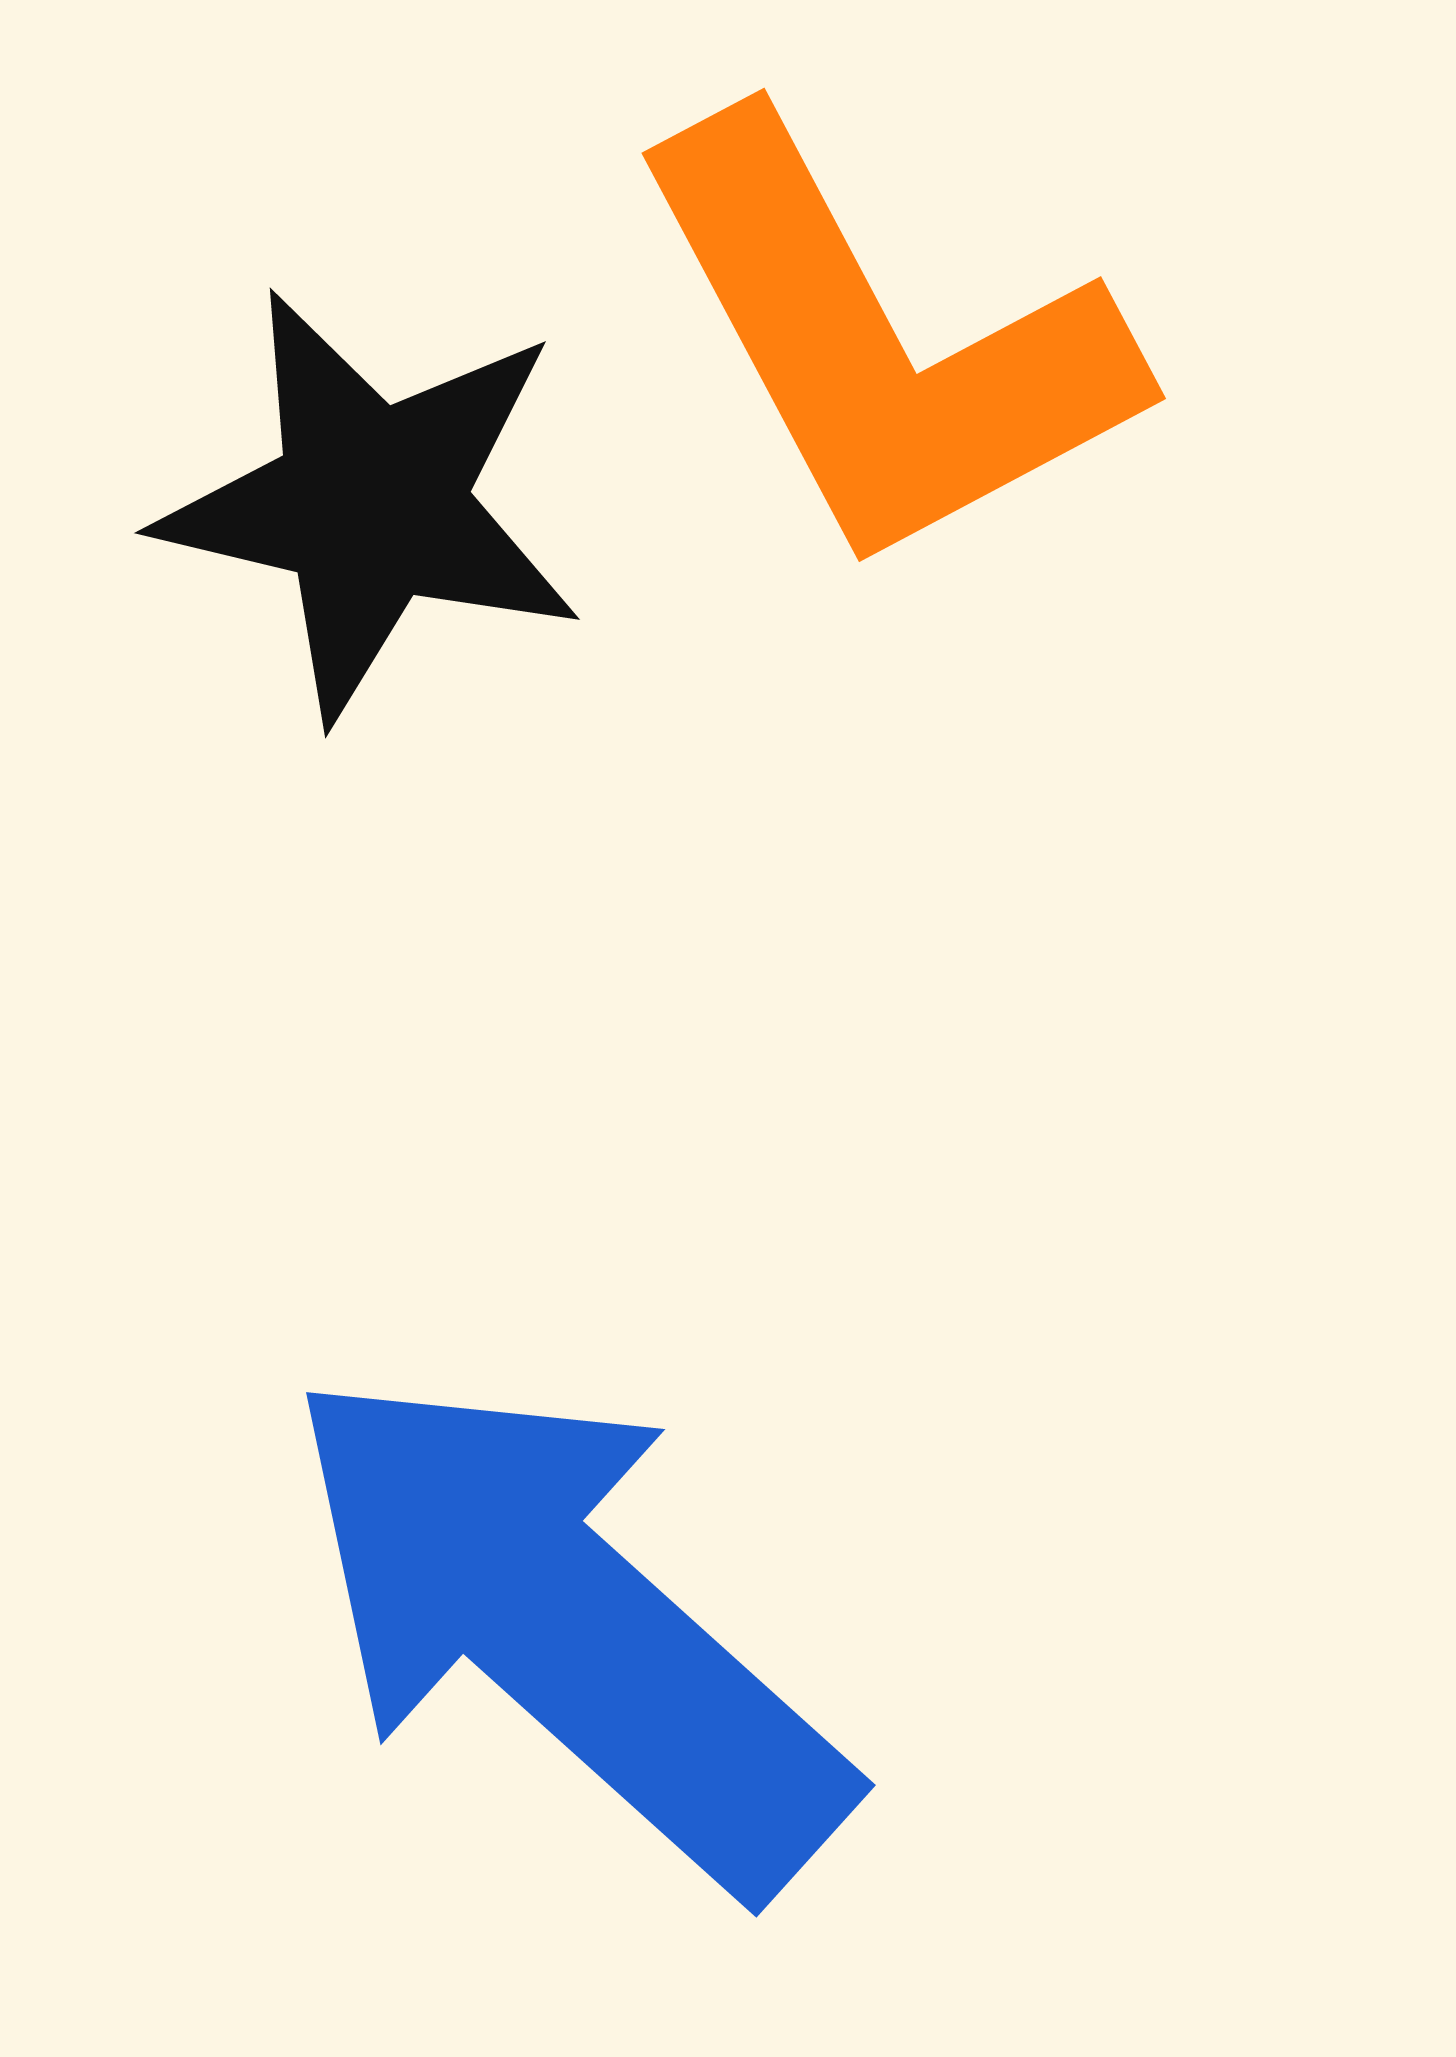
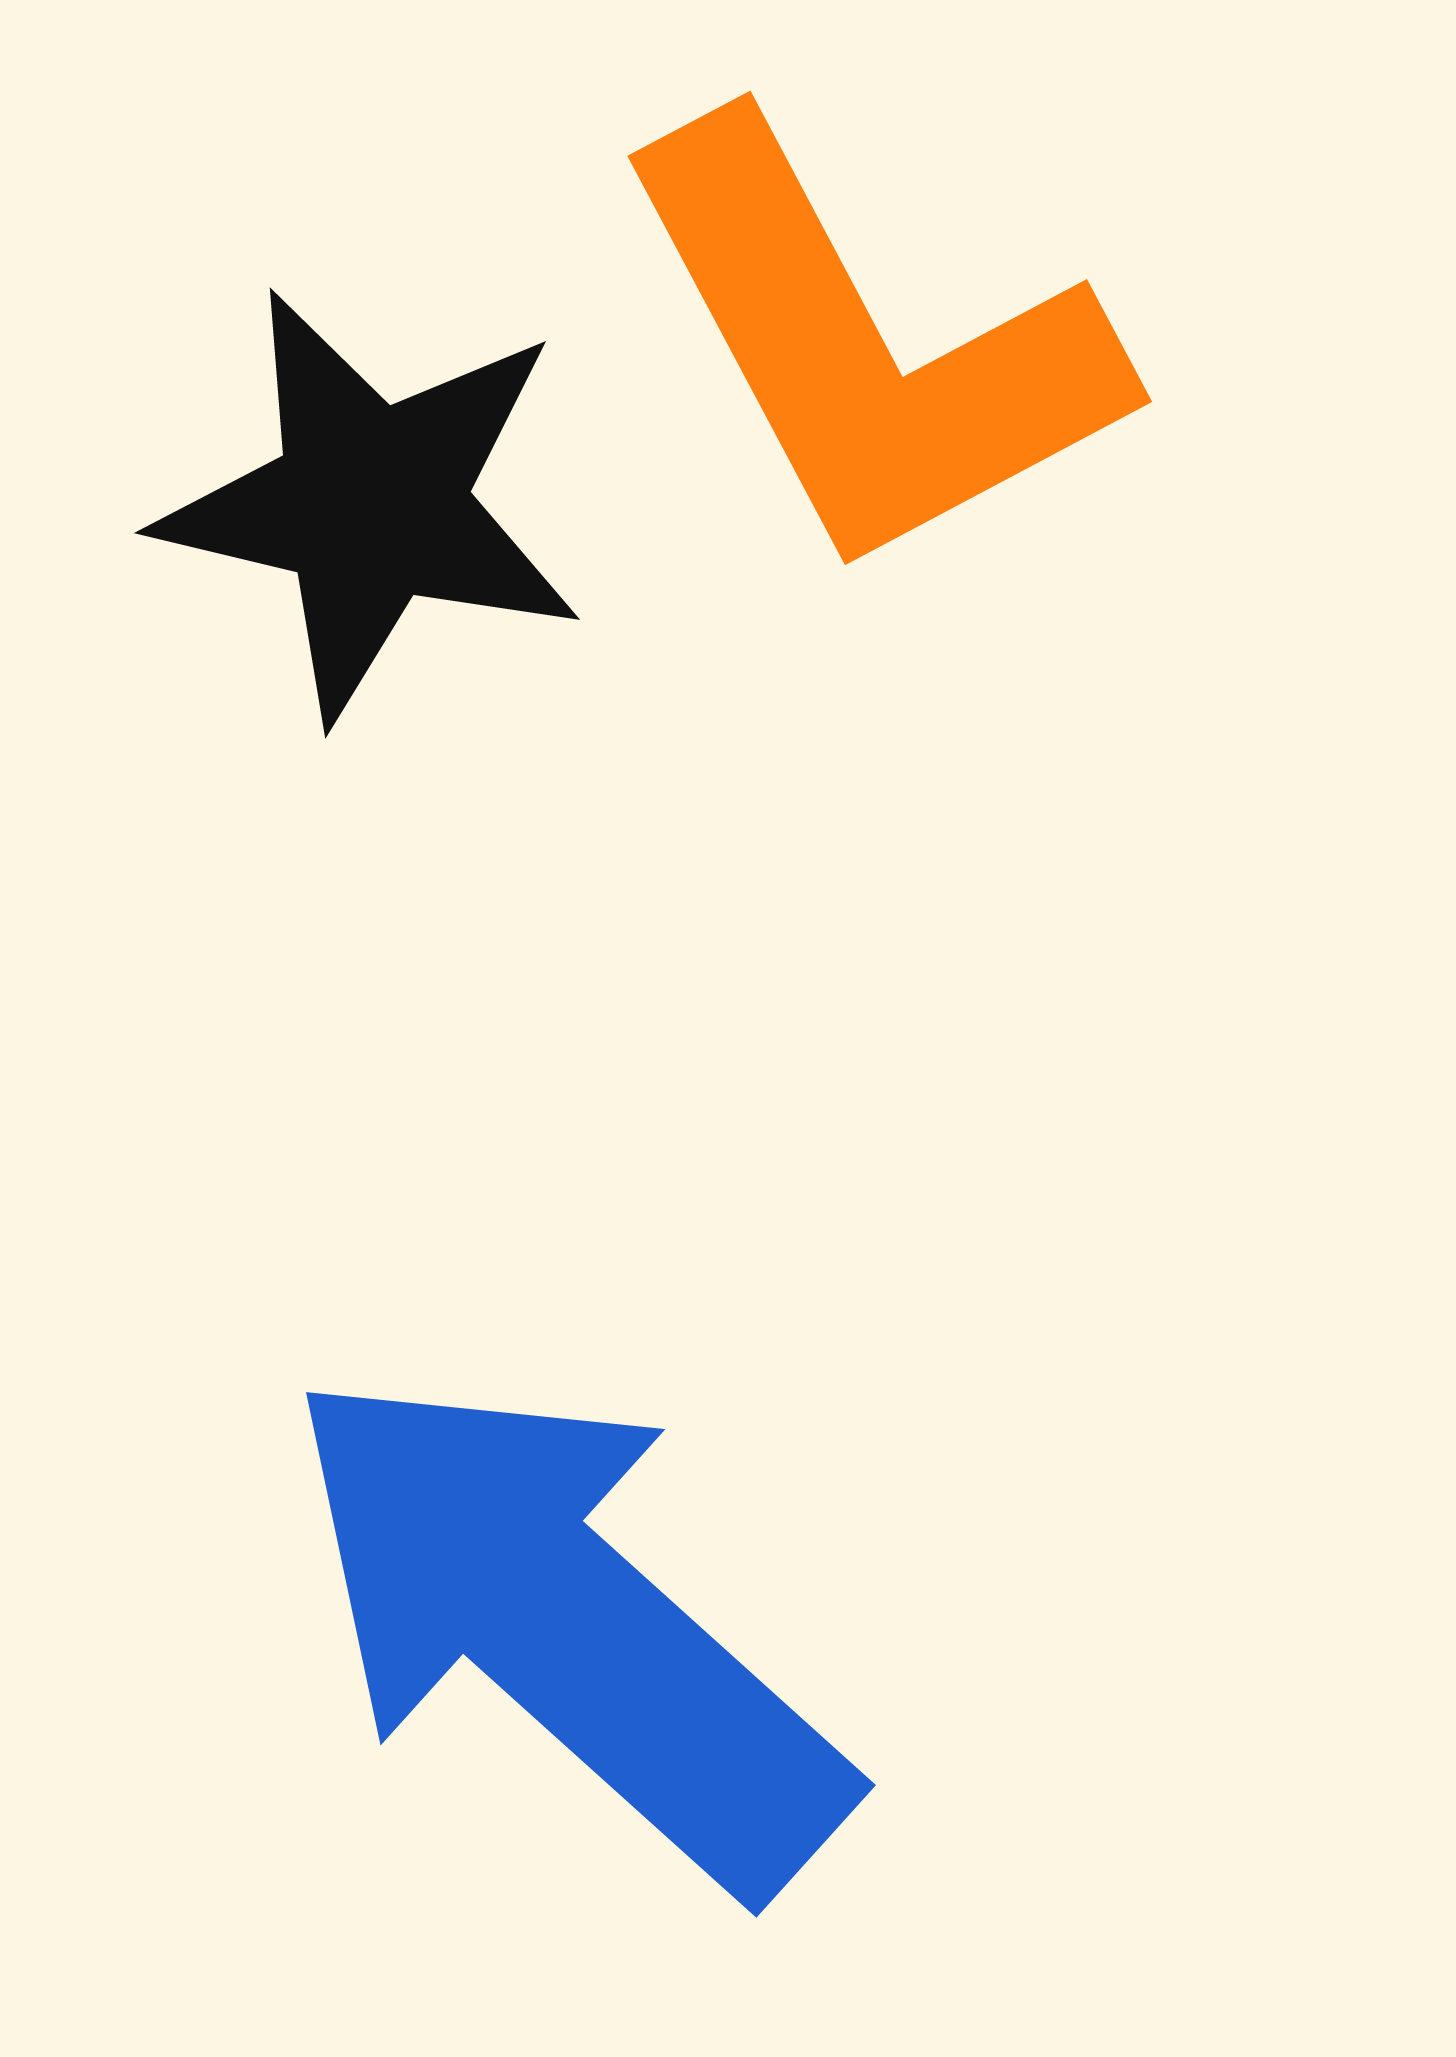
orange L-shape: moved 14 px left, 3 px down
